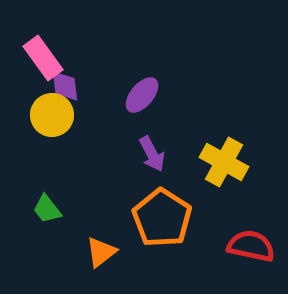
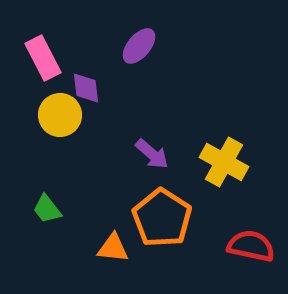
pink rectangle: rotated 9 degrees clockwise
purple diamond: moved 21 px right, 2 px down
purple ellipse: moved 3 px left, 49 px up
yellow circle: moved 8 px right
purple arrow: rotated 21 degrees counterclockwise
orange triangle: moved 12 px right, 4 px up; rotated 44 degrees clockwise
